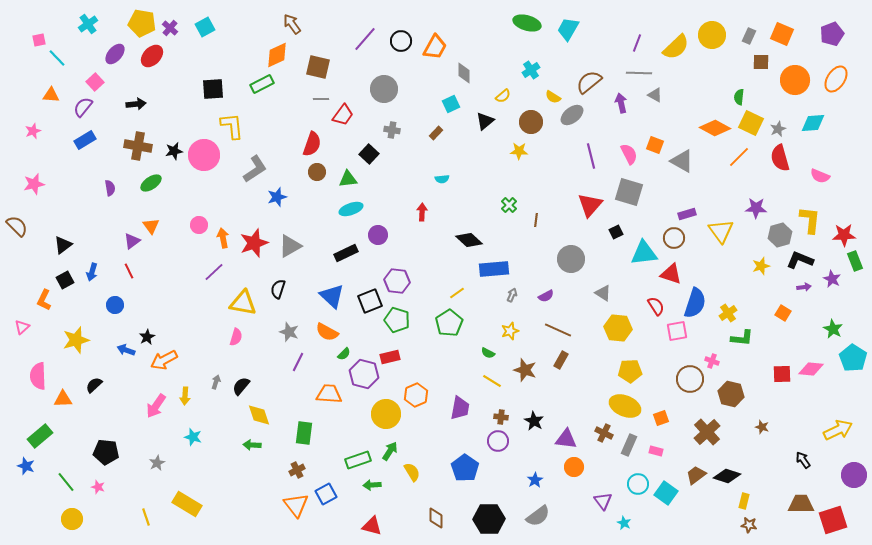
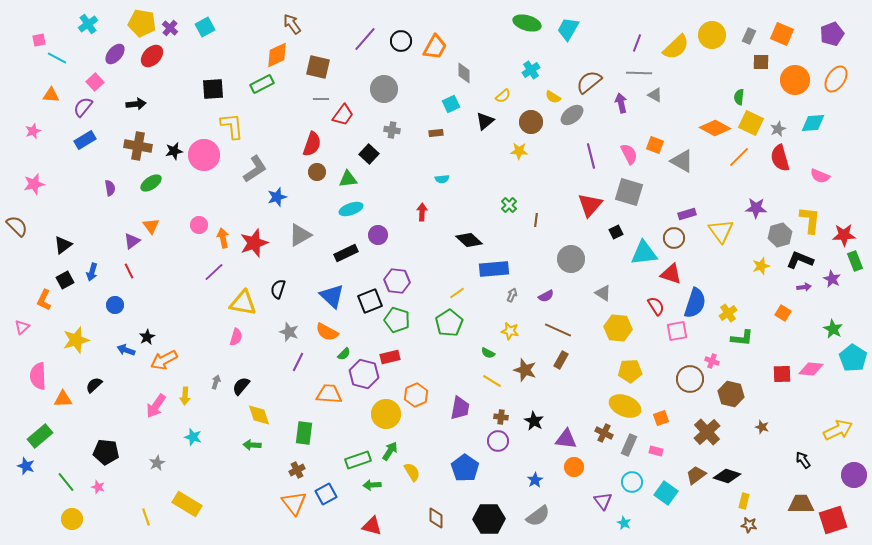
cyan line at (57, 58): rotated 18 degrees counterclockwise
brown rectangle at (436, 133): rotated 40 degrees clockwise
gray triangle at (290, 246): moved 10 px right, 11 px up
yellow star at (510, 331): rotated 30 degrees clockwise
cyan circle at (638, 484): moved 6 px left, 2 px up
orange triangle at (296, 505): moved 2 px left, 2 px up
